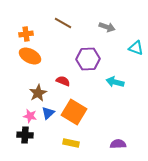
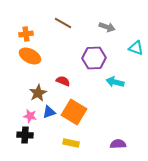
purple hexagon: moved 6 px right, 1 px up
blue triangle: moved 1 px right, 1 px up; rotated 24 degrees clockwise
